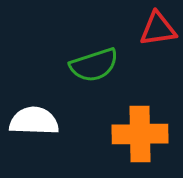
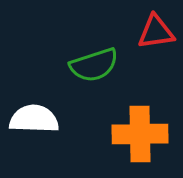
red triangle: moved 2 px left, 3 px down
white semicircle: moved 2 px up
